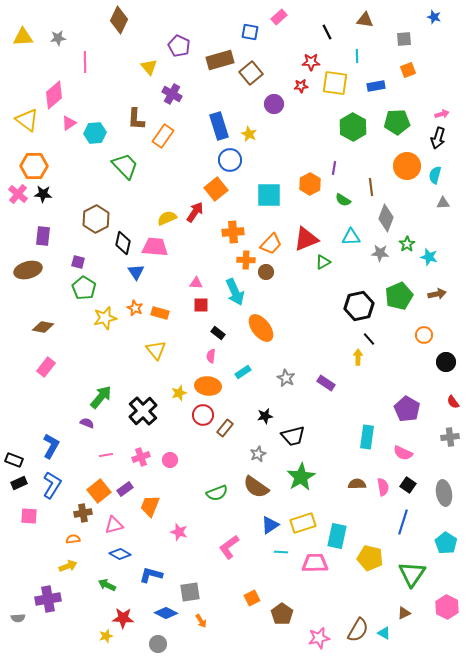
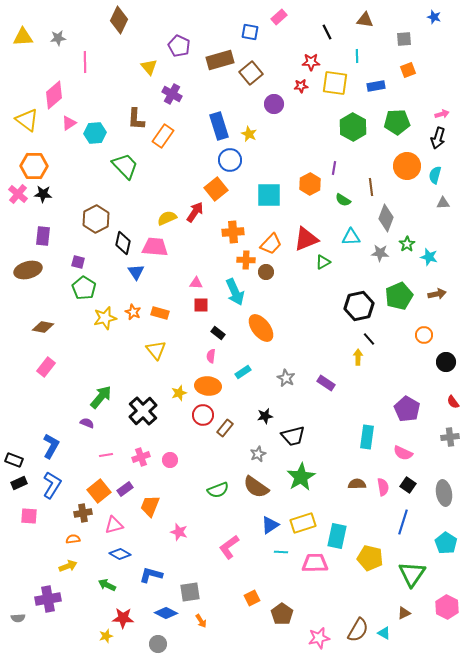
orange star at (135, 308): moved 2 px left, 4 px down
green semicircle at (217, 493): moved 1 px right, 3 px up
